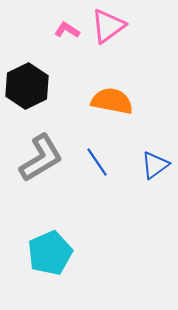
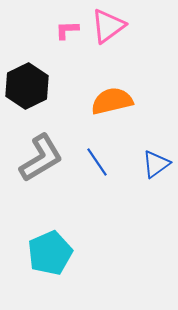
pink L-shape: rotated 35 degrees counterclockwise
orange semicircle: rotated 24 degrees counterclockwise
blue triangle: moved 1 px right, 1 px up
